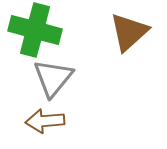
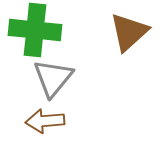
green cross: rotated 9 degrees counterclockwise
